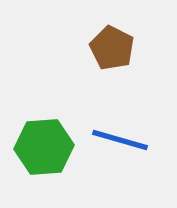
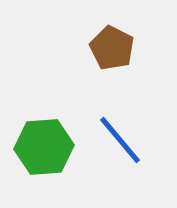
blue line: rotated 34 degrees clockwise
